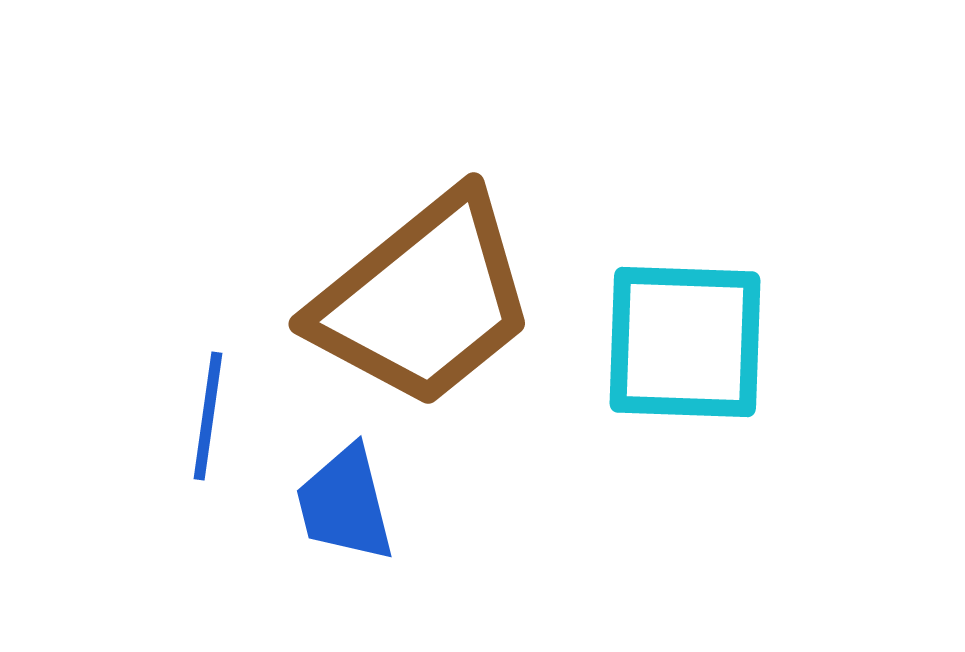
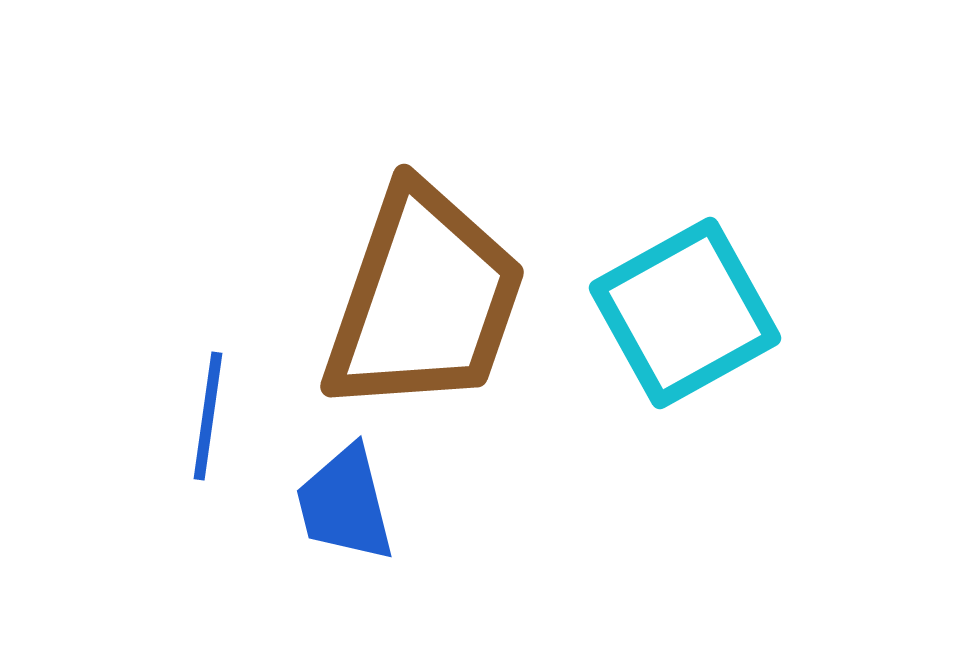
brown trapezoid: rotated 32 degrees counterclockwise
cyan square: moved 29 px up; rotated 31 degrees counterclockwise
